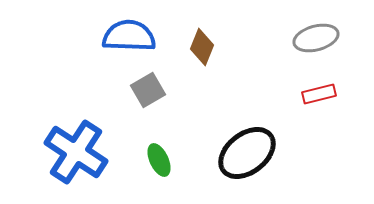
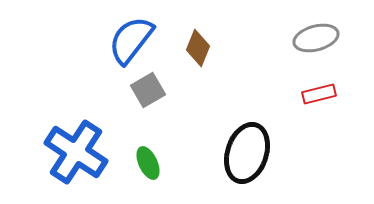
blue semicircle: moved 2 px right, 4 px down; rotated 54 degrees counterclockwise
brown diamond: moved 4 px left, 1 px down
black ellipse: rotated 34 degrees counterclockwise
green ellipse: moved 11 px left, 3 px down
